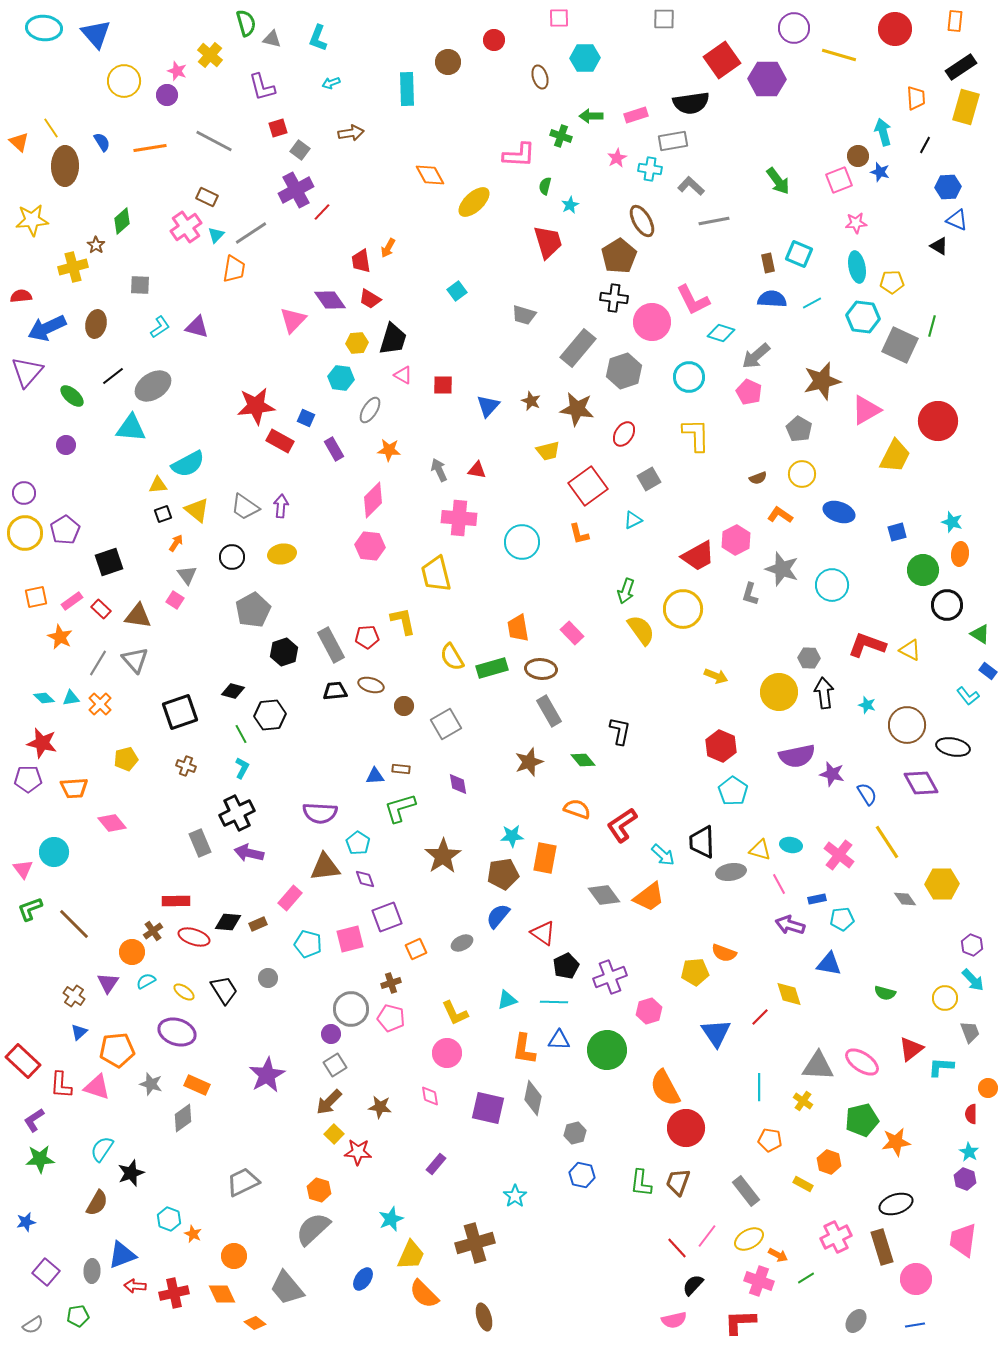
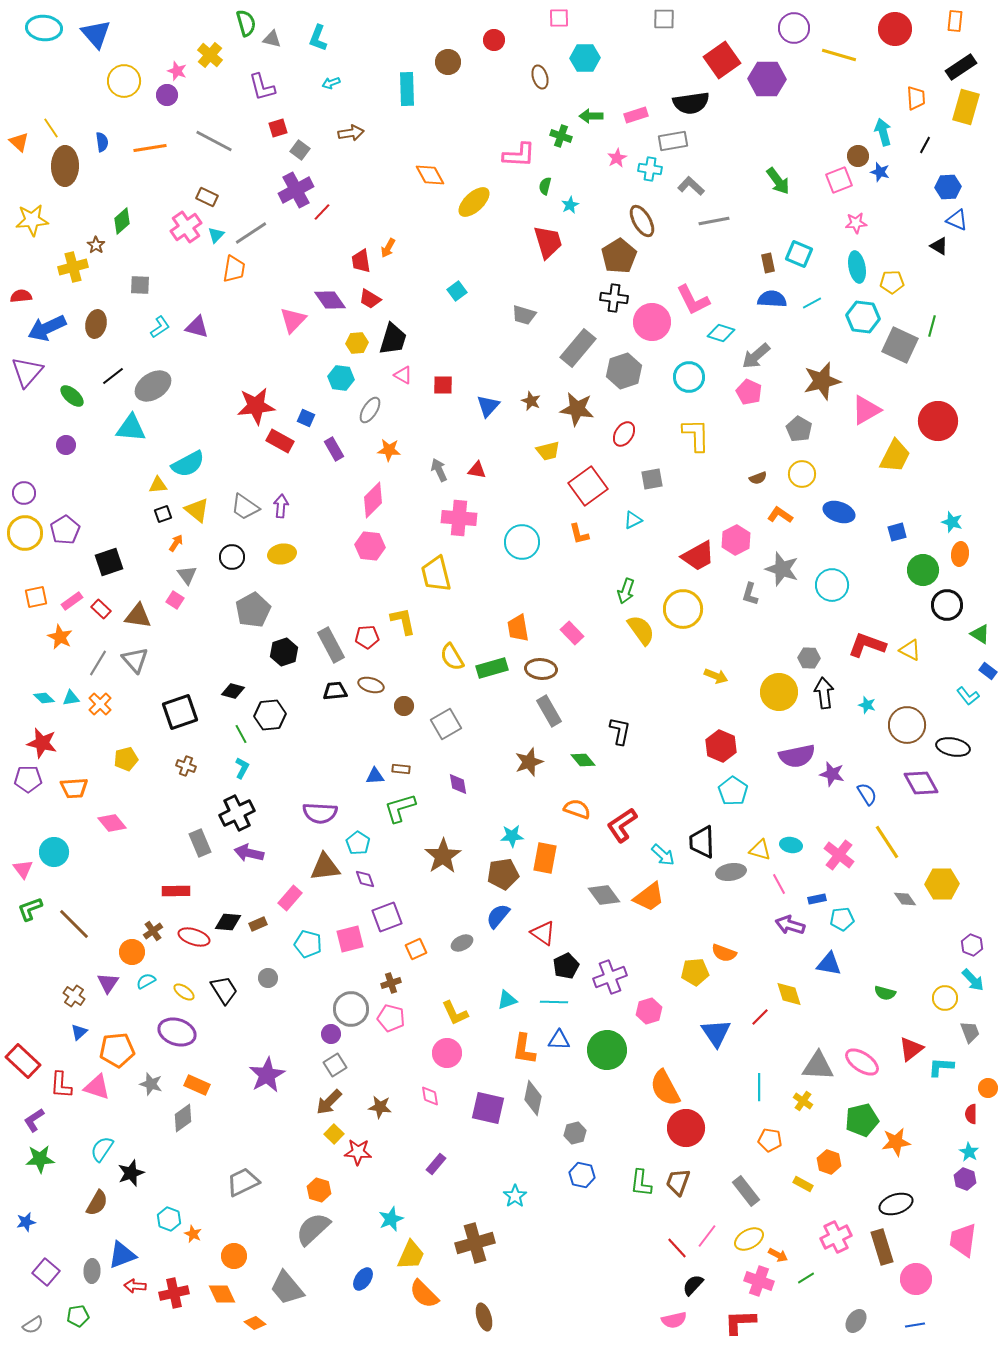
blue semicircle at (102, 142): rotated 24 degrees clockwise
gray square at (649, 479): moved 3 px right; rotated 20 degrees clockwise
red rectangle at (176, 901): moved 10 px up
